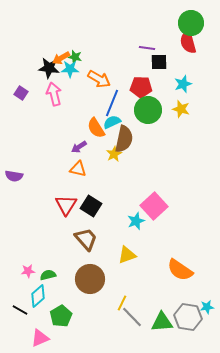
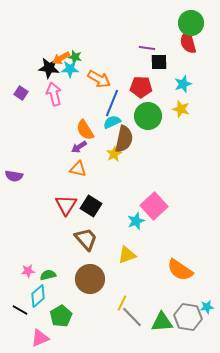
green circle at (148, 110): moved 6 px down
orange semicircle at (96, 128): moved 11 px left, 2 px down
